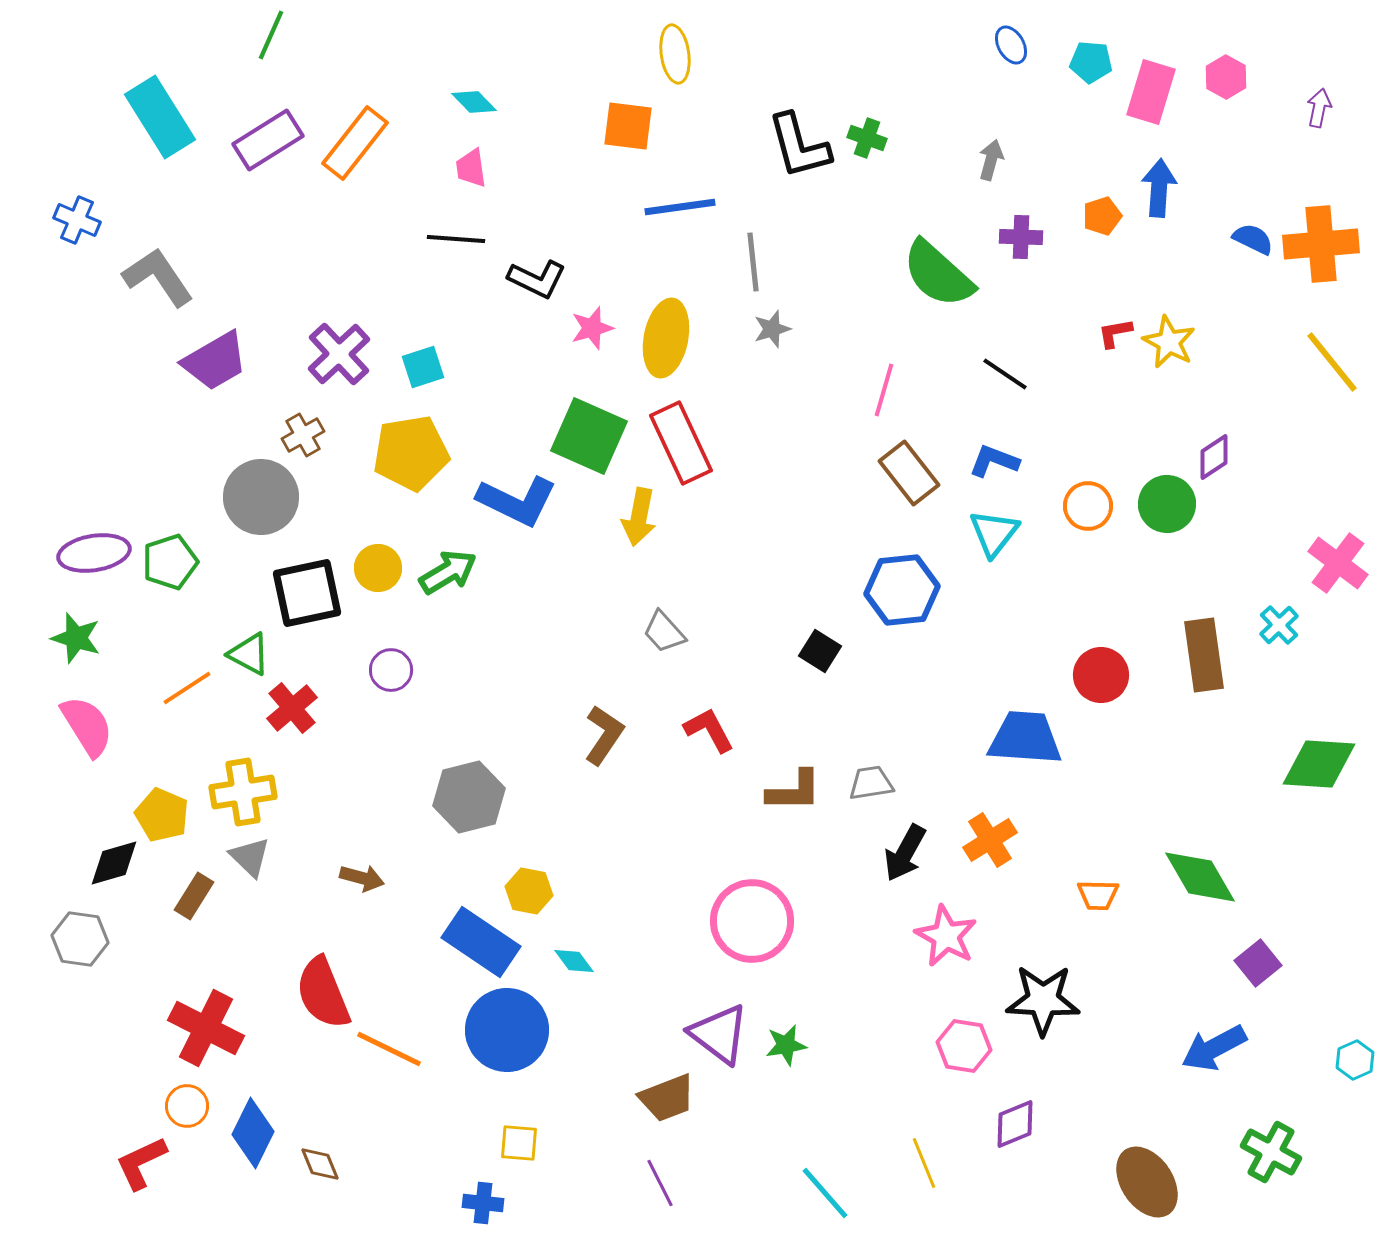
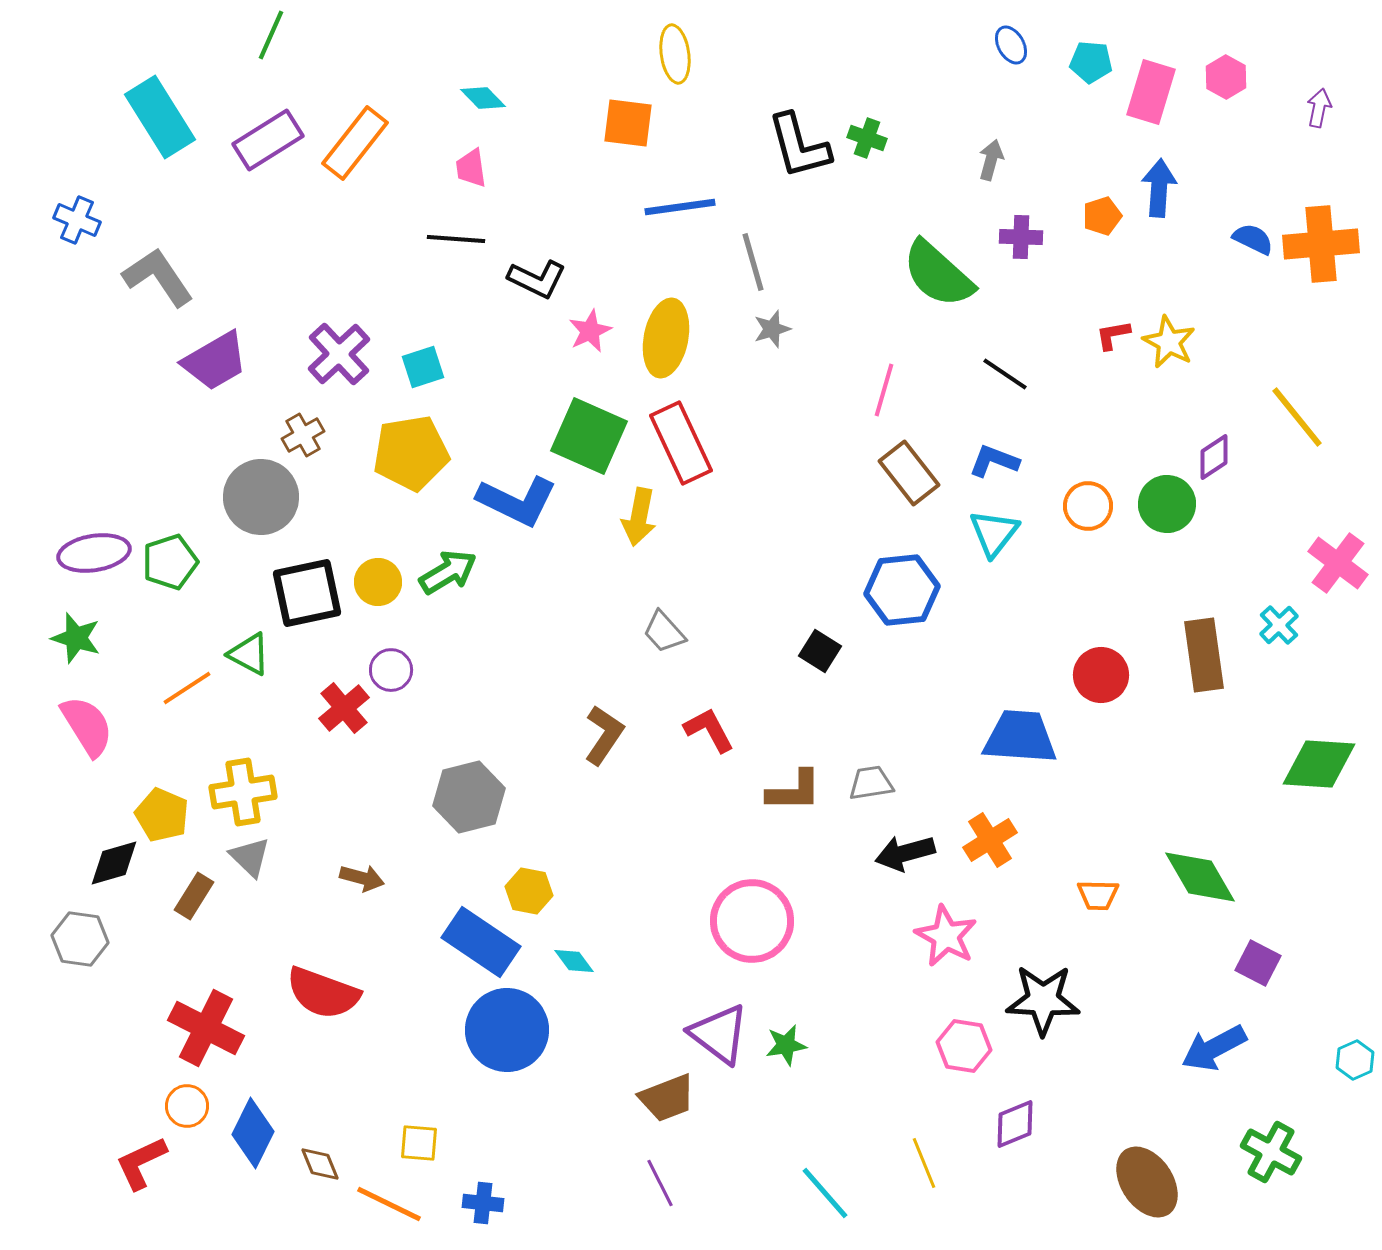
cyan diamond at (474, 102): moved 9 px right, 4 px up
orange square at (628, 126): moved 3 px up
gray line at (753, 262): rotated 10 degrees counterclockwise
pink star at (592, 328): moved 2 px left, 3 px down; rotated 9 degrees counterclockwise
red L-shape at (1115, 333): moved 2 px left, 2 px down
yellow line at (1332, 362): moved 35 px left, 55 px down
yellow circle at (378, 568): moved 14 px down
red cross at (292, 708): moved 52 px right
blue trapezoid at (1025, 738): moved 5 px left, 1 px up
black arrow at (905, 853): rotated 46 degrees clockwise
purple square at (1258, 963): rotated 24 degrees counterclockwise
red semicircle at (323, 993): rotated 48 degrees counterclockwise
orange line at (389, 1049): moved 155 px down
yellow square at (519, 1143): moved 100 px left
